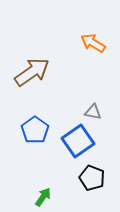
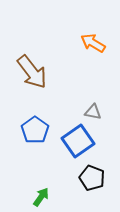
brown arrow: rotated 87 degrees clockwise
green arrow: moved 2 px left
